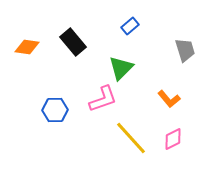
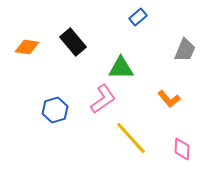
blue rectangle: moved 8 px right, 9 px up
gray trapezoid: rotated 40 degrees clockwise
green triangle: rotated 44 degrees clockwise
pink L-shape: rotated 16 degrees counterclockwise
blue hexagon: rotated 15 degrees counterclockwise
pink diamond: moved 9 px right, 10 px down; rotated 60 degrees counterclockwise
